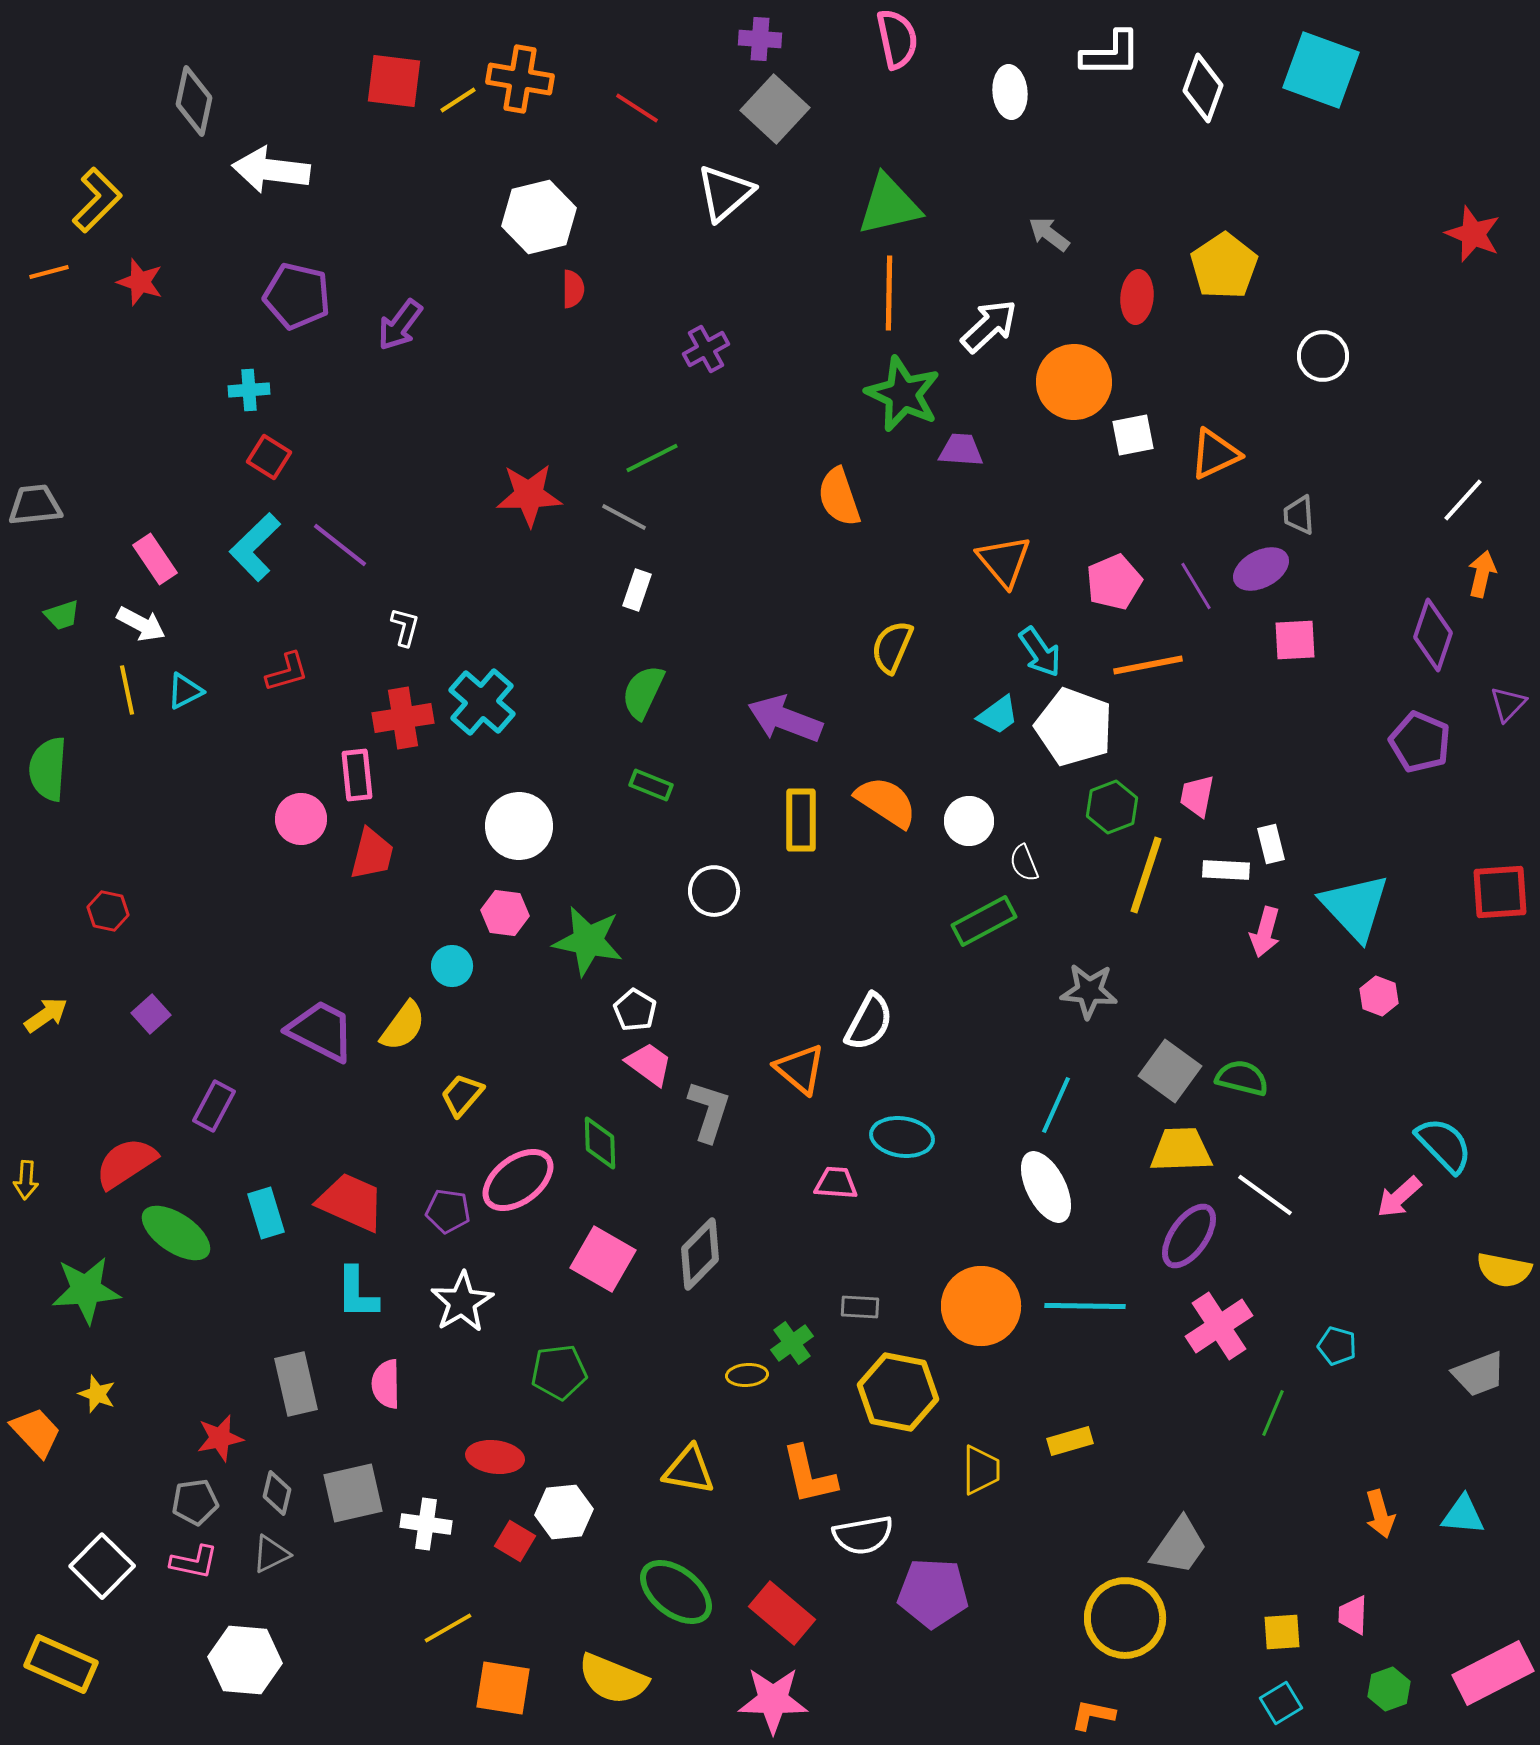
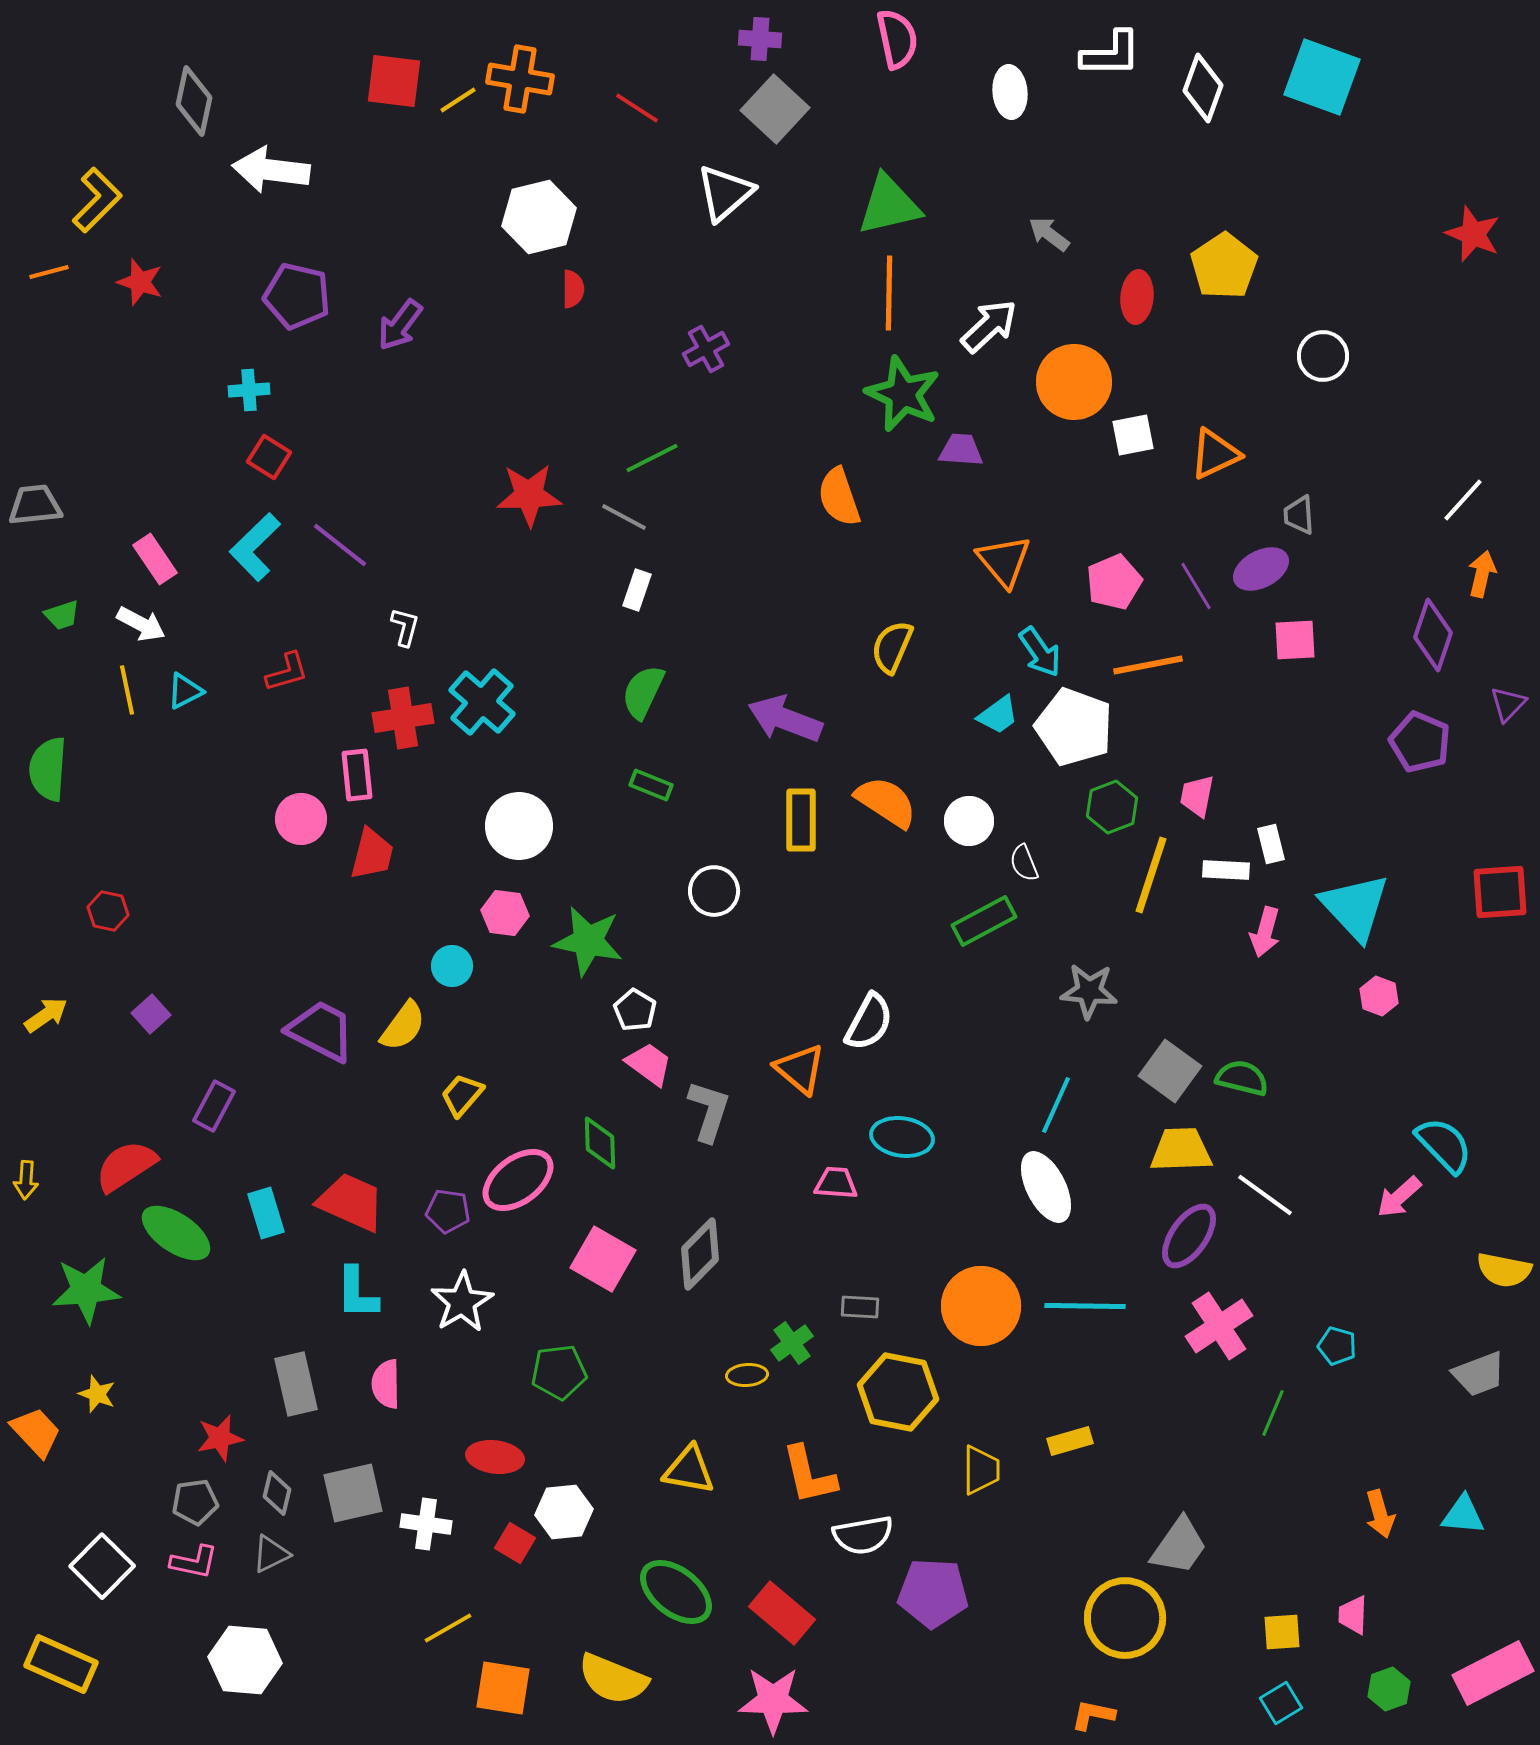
cyan square at (1321, 70): moved 1 px right, 7 px down
yellow line at (1146, 875): moved 5 px right
red semicircle at (126, 1163): moved 3 px down
red square at (515, 1541): moved 2 px down
